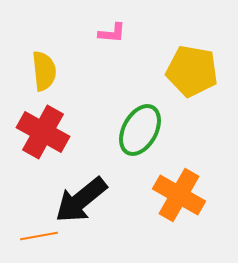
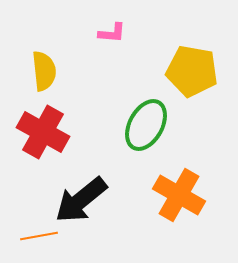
green ellipse: moved 6 px right, 5 px up
